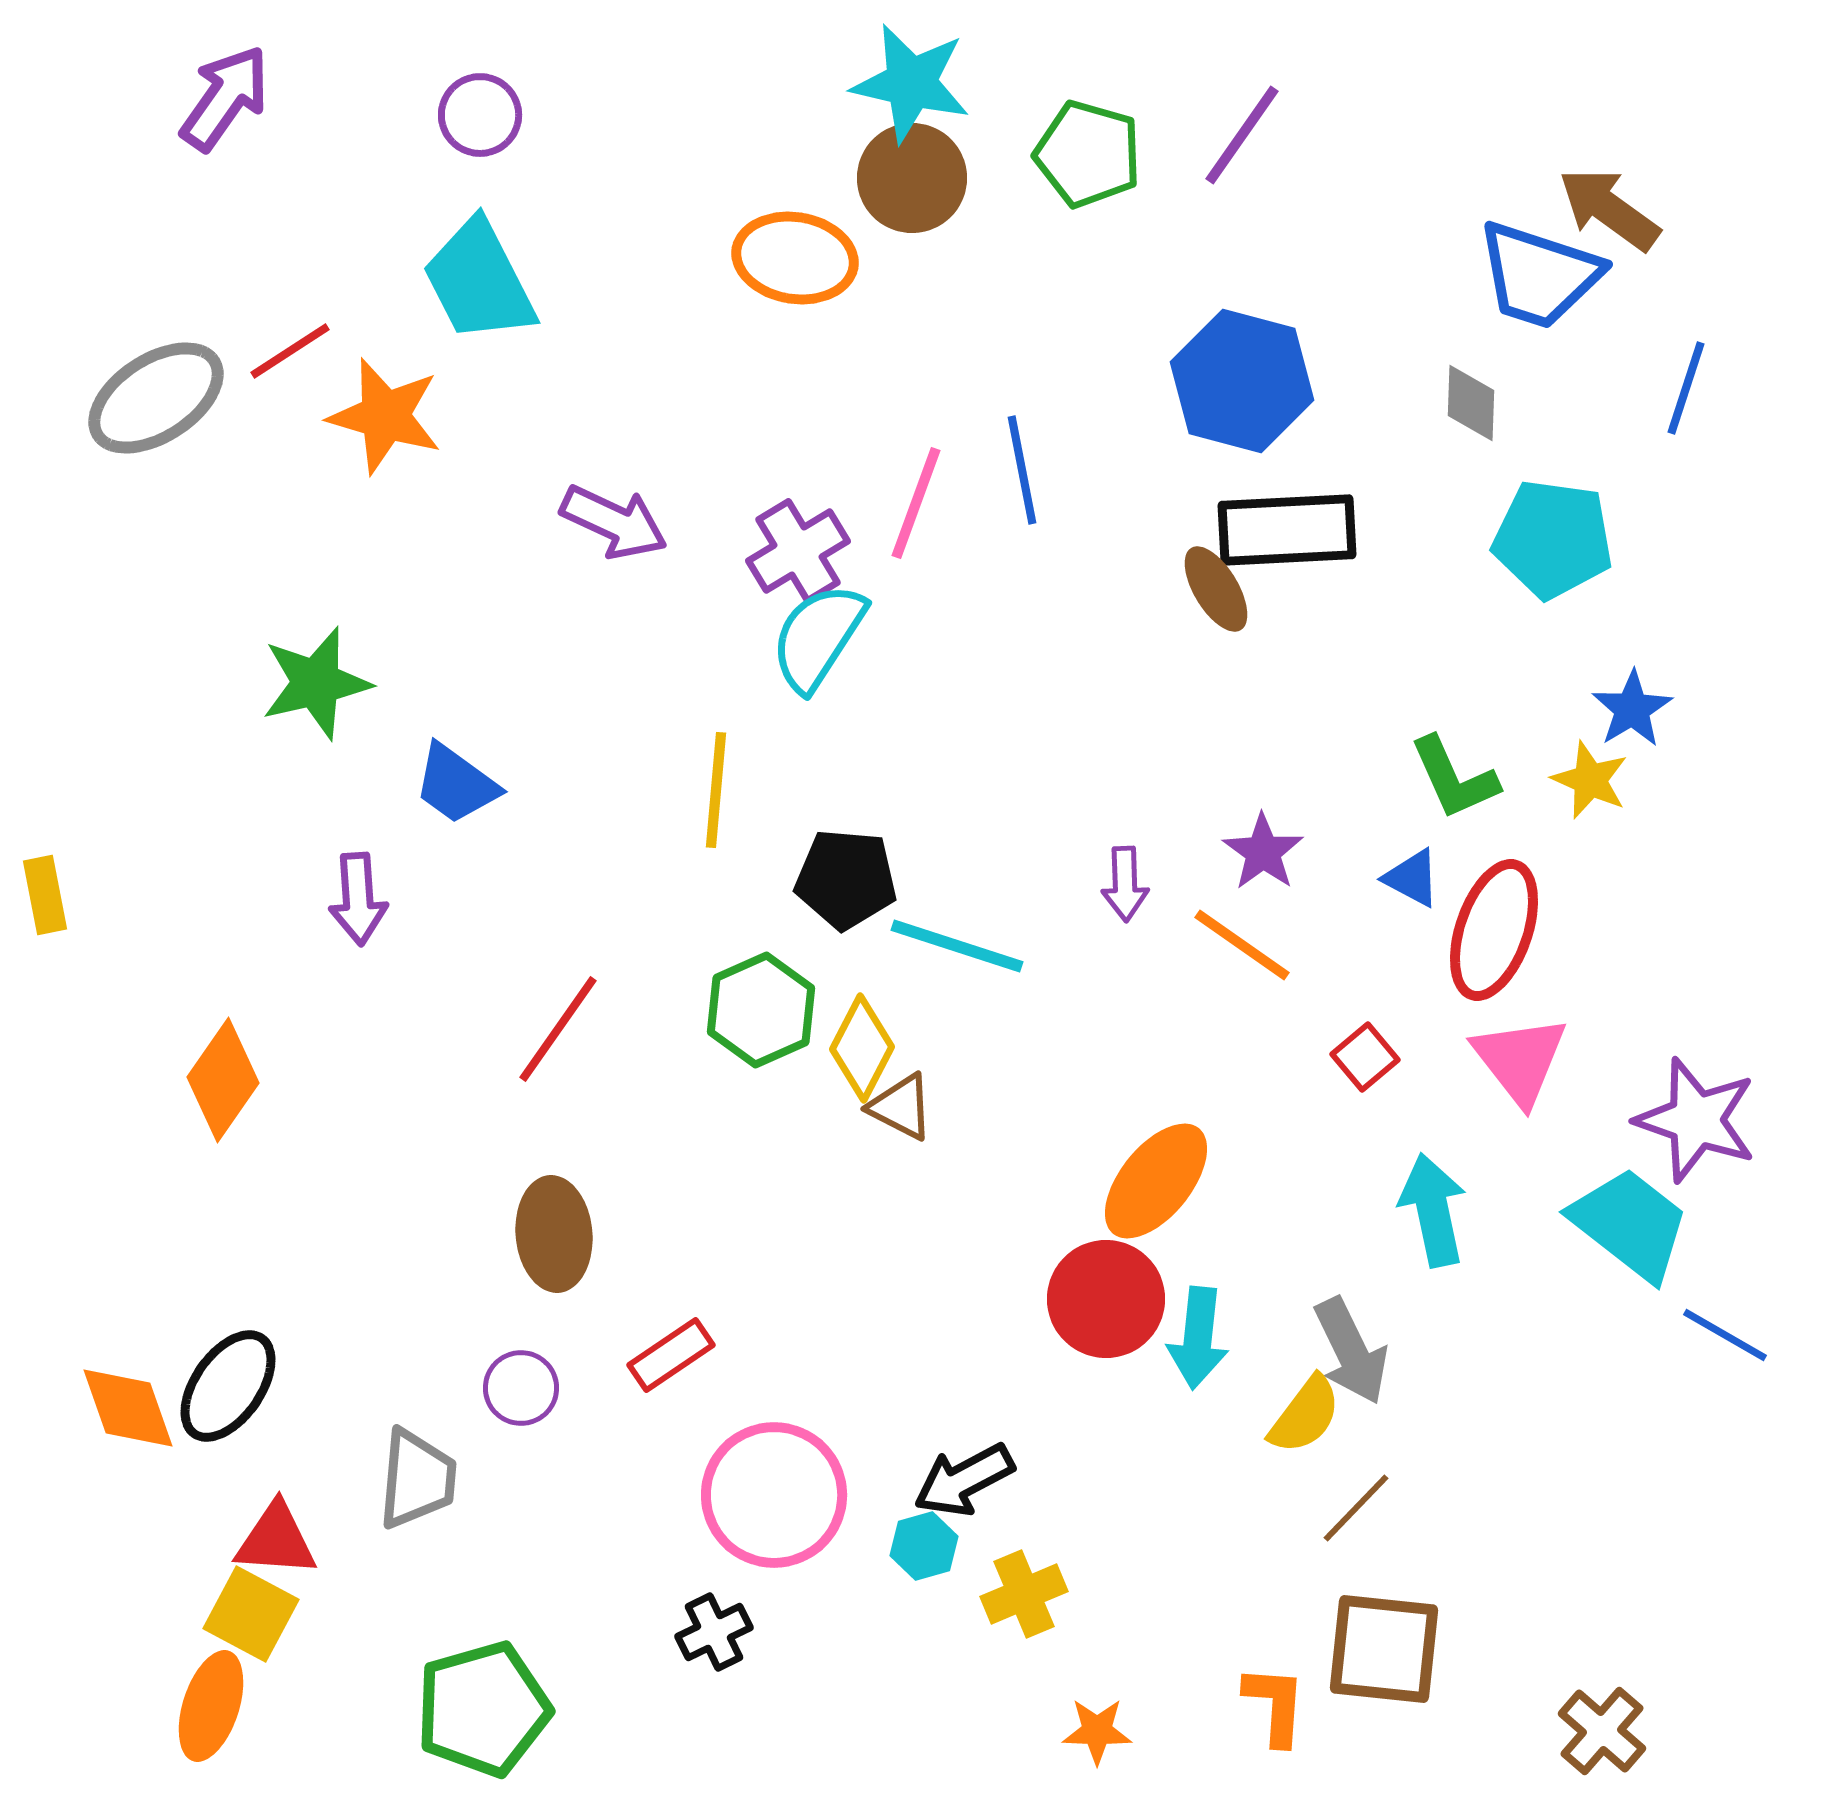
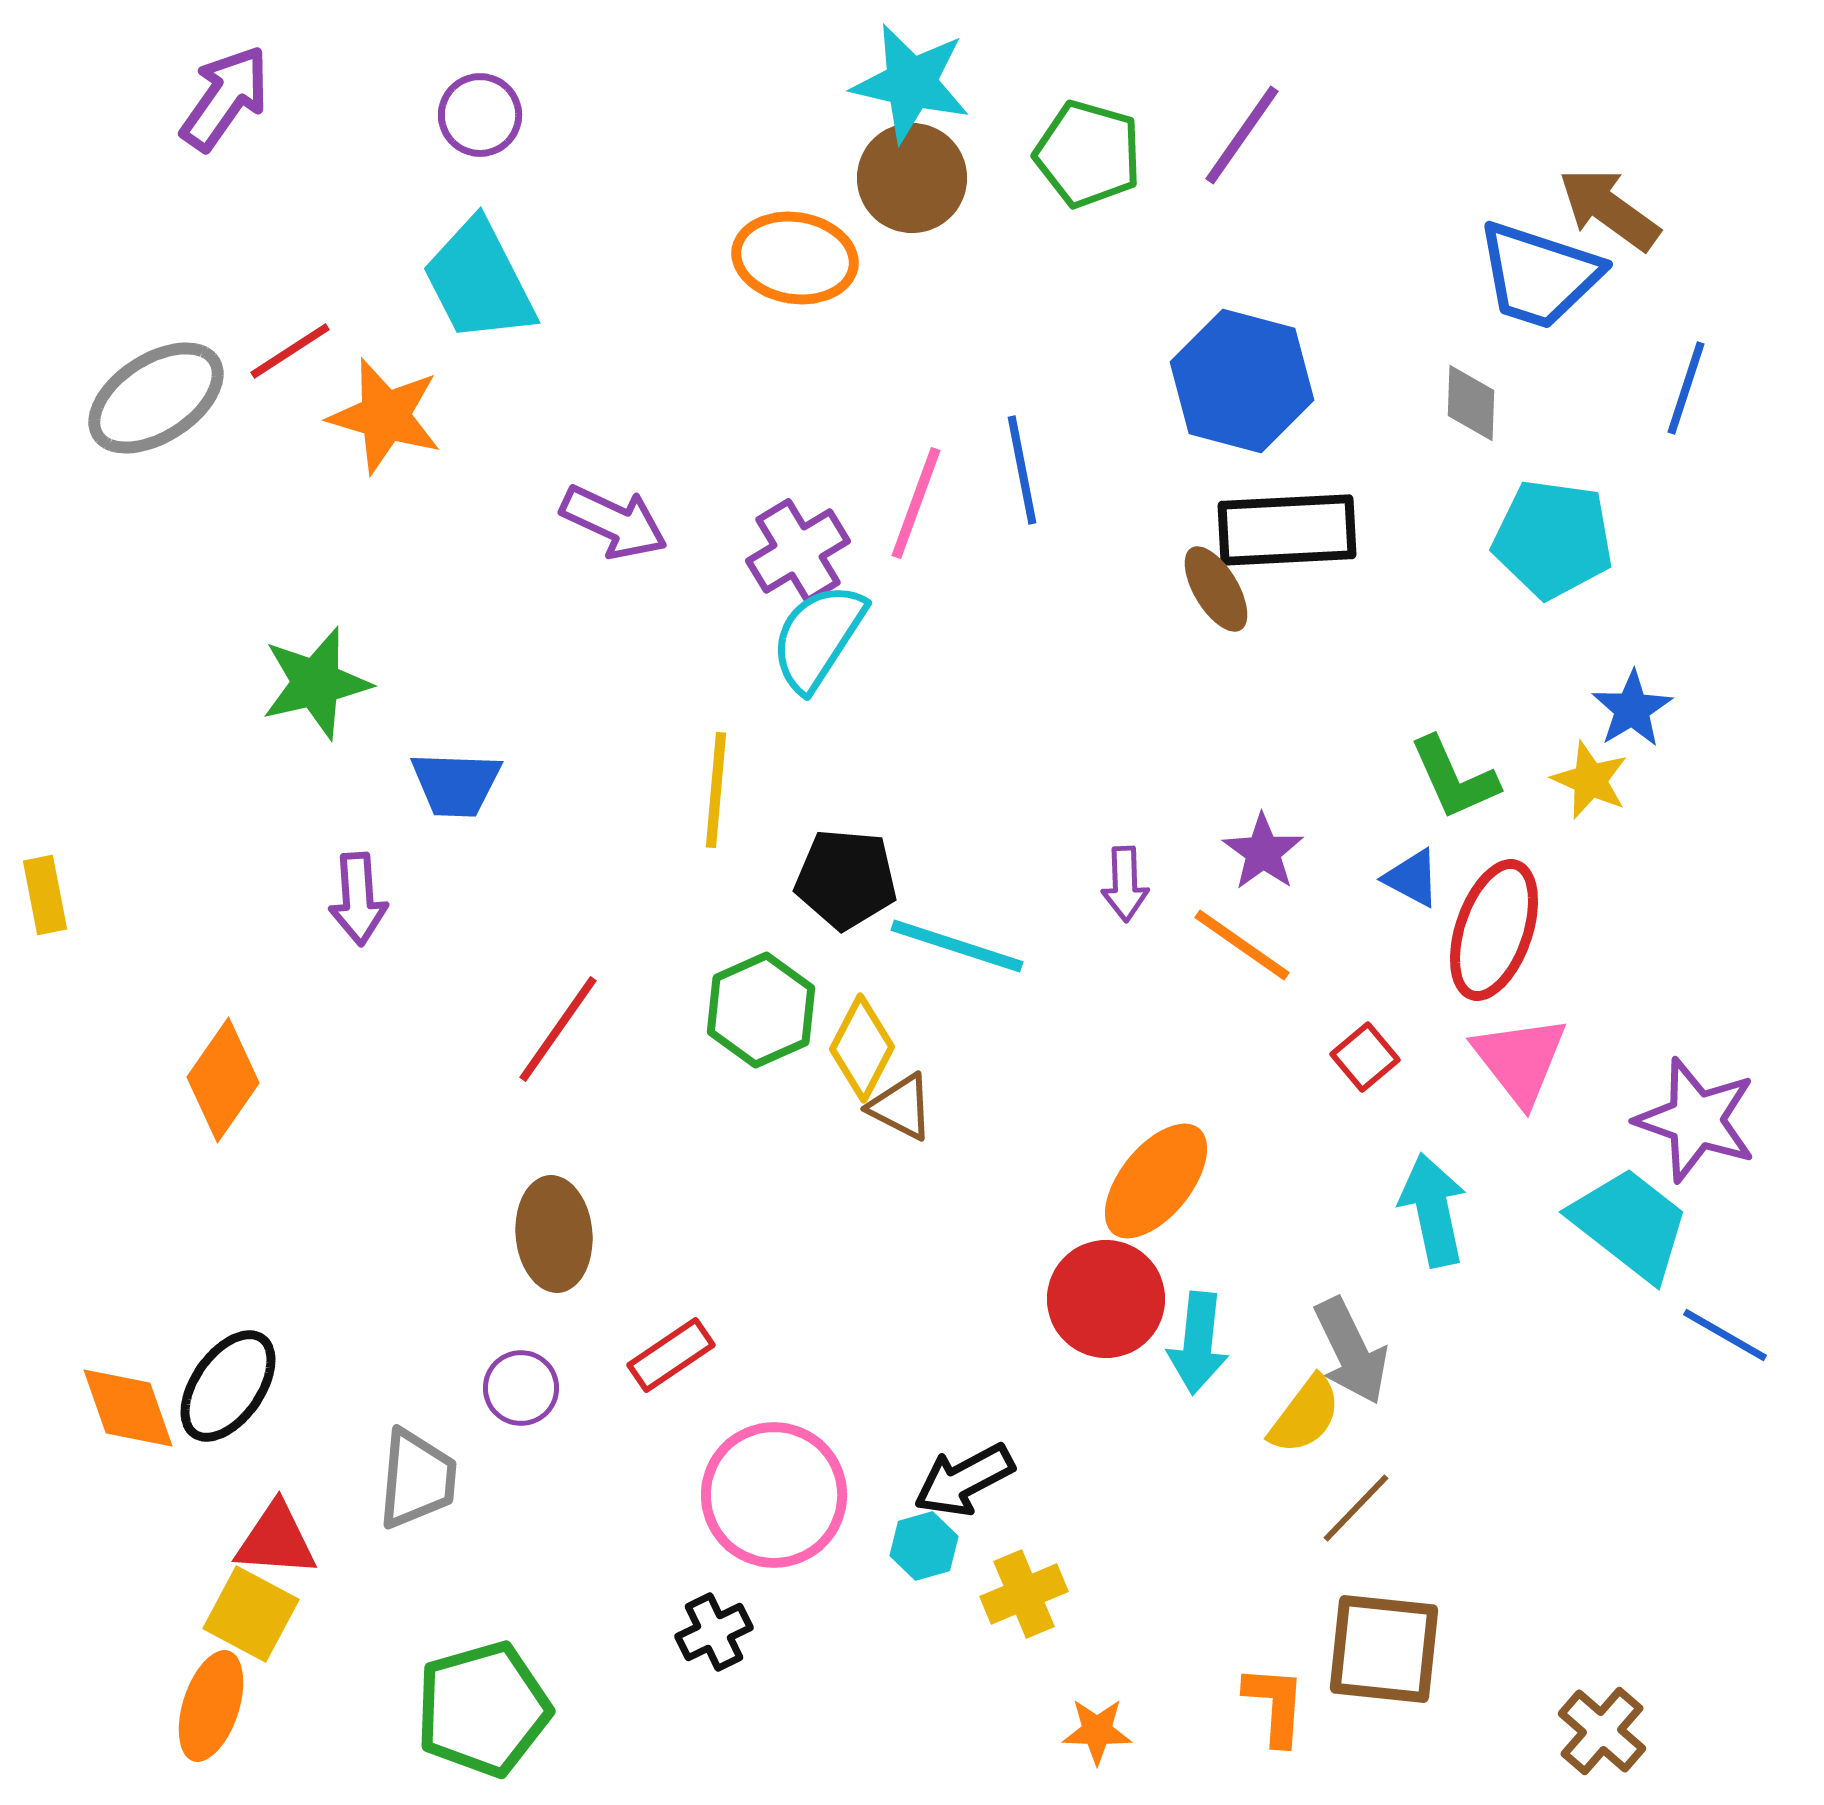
blue trapezoid at (456, 784): rotated 34 degrees counterclockwise
cyan arrow at (1198, 1338): moved 5 px down
